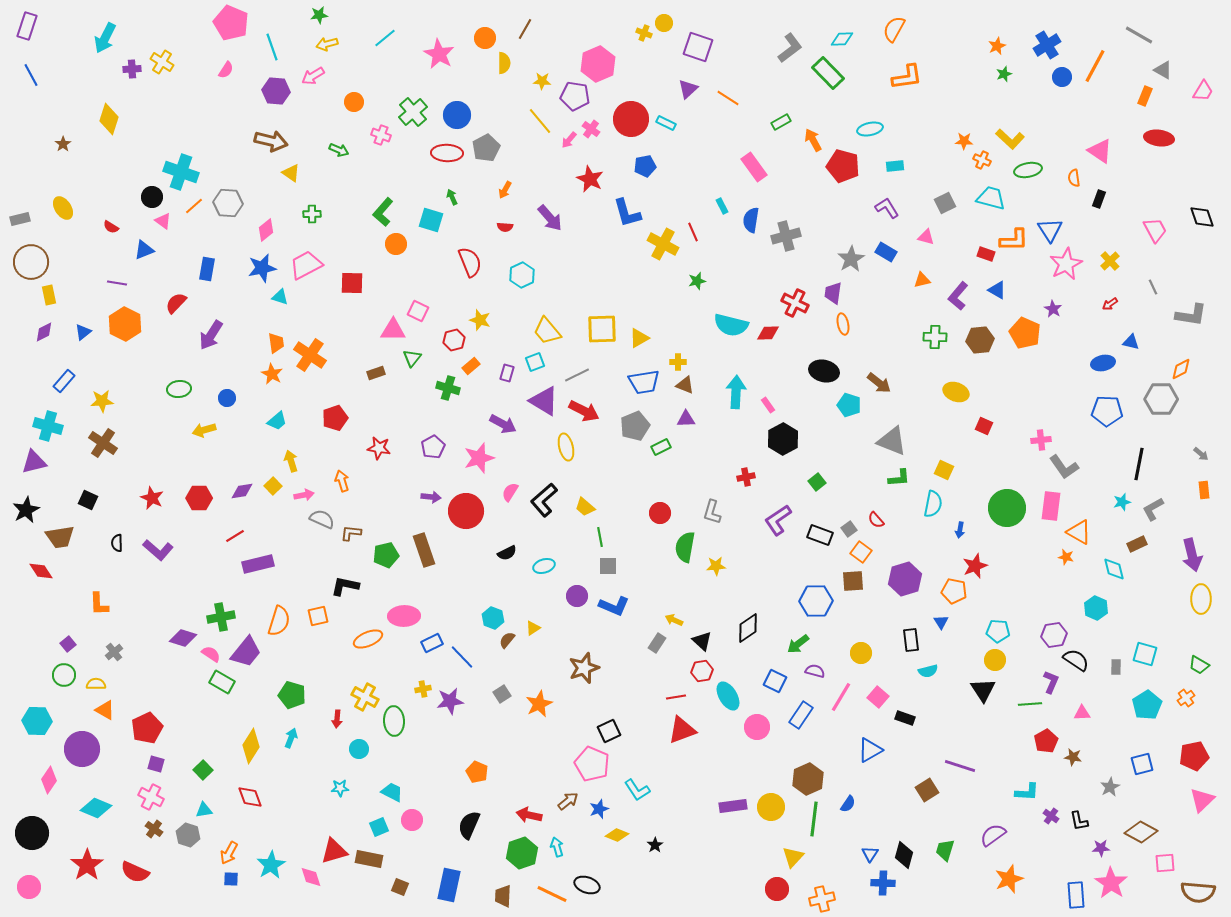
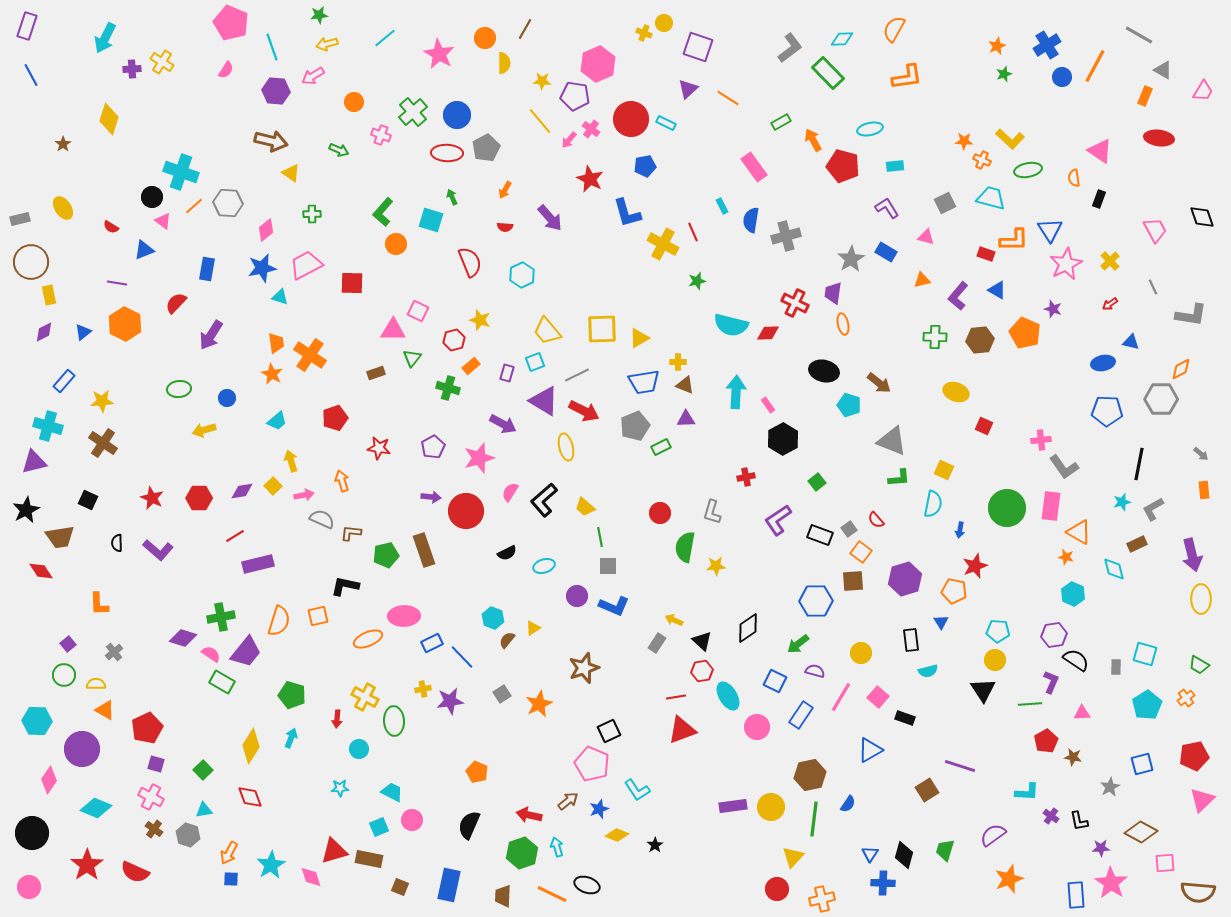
purple star at (1053, 309): rotated 12 degrees counterclockwise
cyan hexagon at (1096, 608): moved 23 px left, 14 px up
brown hexagon at (808, 779): moved 2 px right, 4 px up; rotated 12 degrees clockwise
